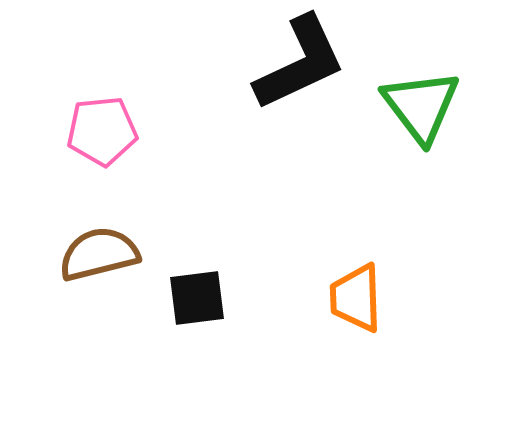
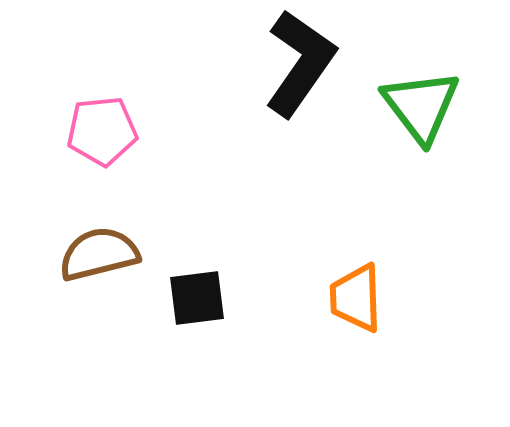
black L-shape: rotated 30 degrees counterclockwise
